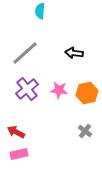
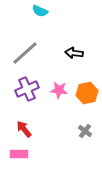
cyan semicircle: rotated 70 degrees counterclockwise
purple cross: rotated 15 degrees clockwise
red arrow: moved 8 px right, 3 px up; rotated 24 degrees clockwise
pink rectangle: rotated 12 degrees clockwise
